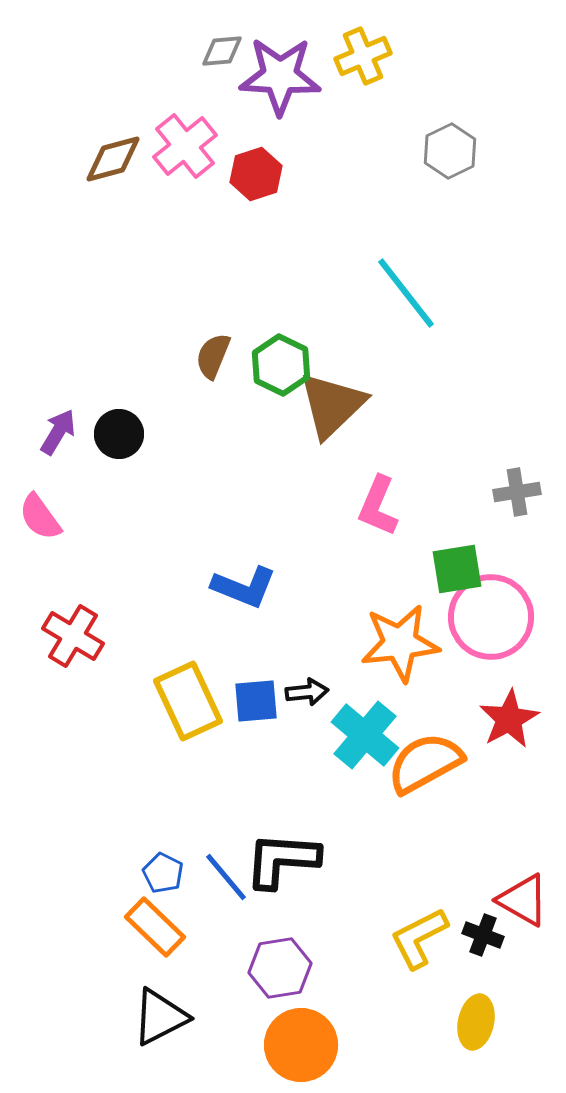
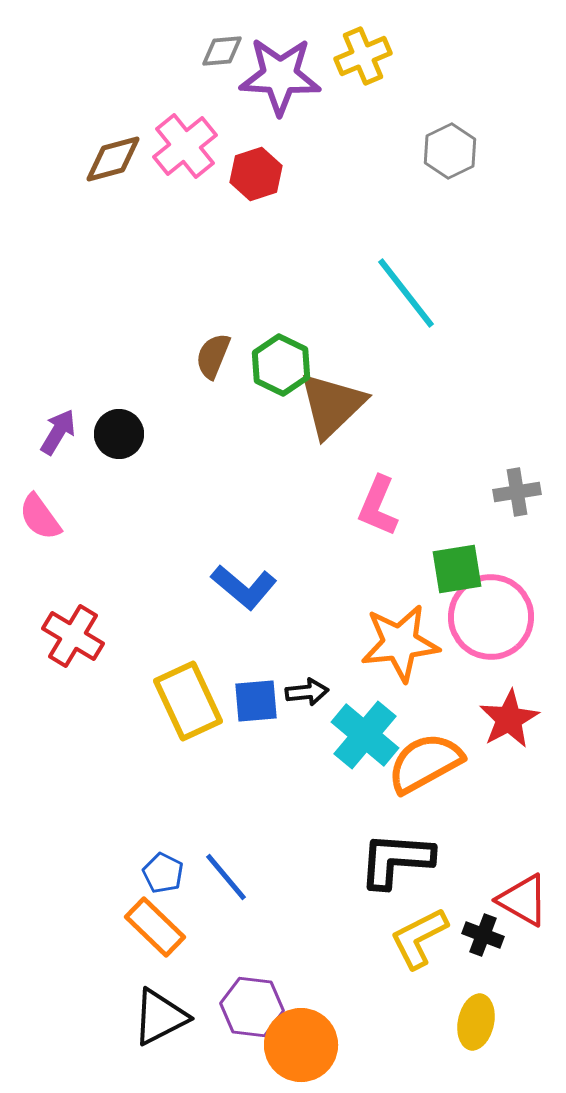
blue L-shape: rotated 18 degrees clockwise
black L-shape: moved 114 px right
purple hexagon: moved 28 px left, 39 px down; rotated 16 degrees clockwise
